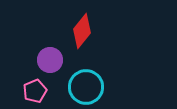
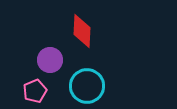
red diamond: rotated 36 degrees counterclockwise
cyan circle: moved 1 px right, 1 px up
